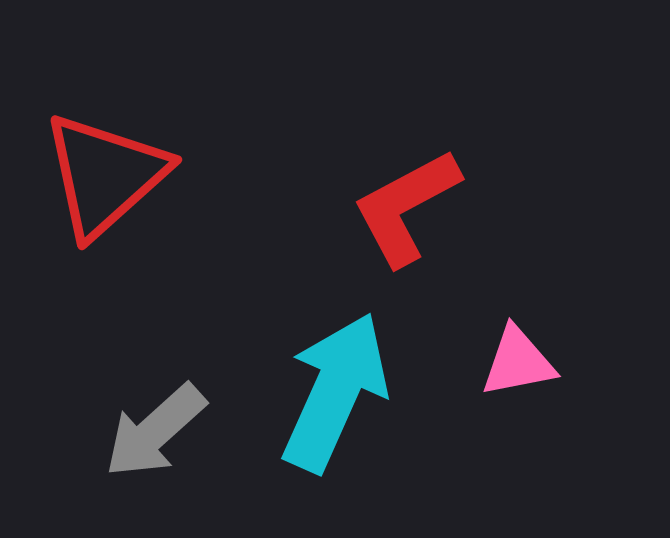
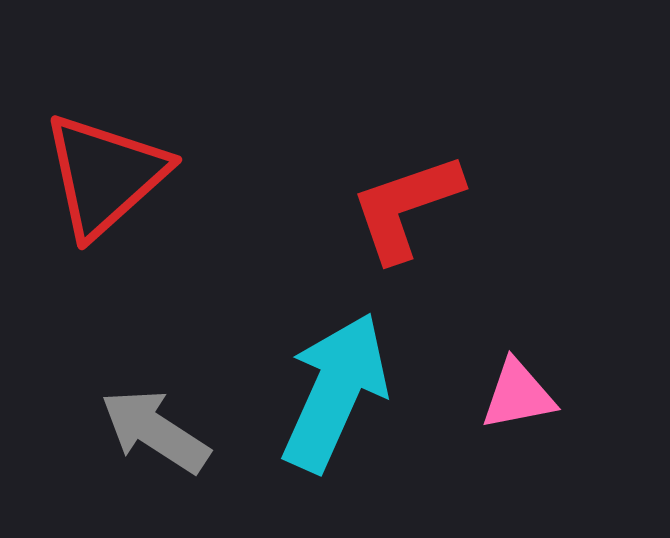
red L-shape: rotated 9 degrees clockwise
pink triangle: moved 33 px down
gray arrow: rotated 75 degrees clockwise
